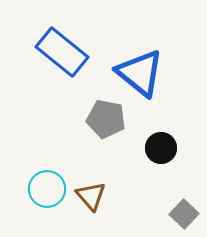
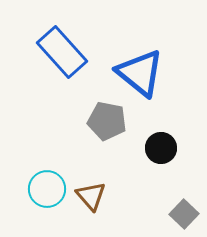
blue rectangle: rotated 9 degrees clockwise
gray pentagon: moved 1 px right, 2 px down
